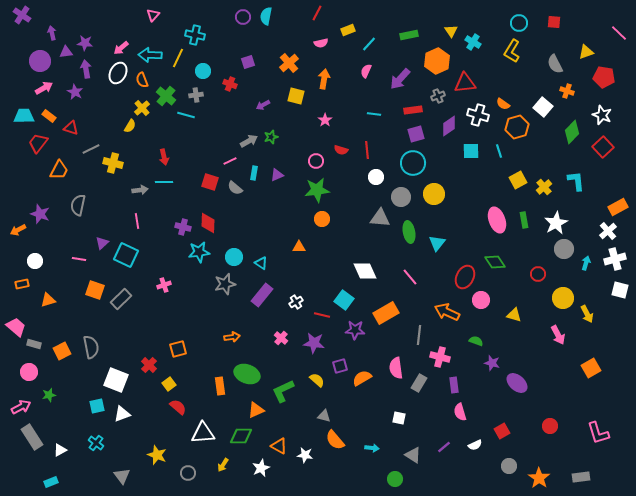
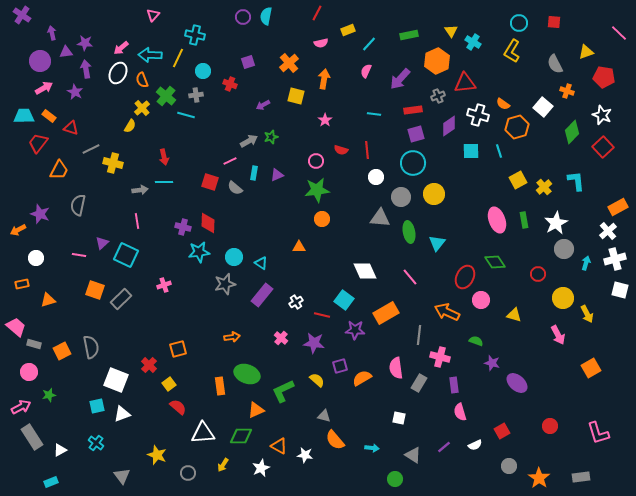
pink line at (79, 259): moved 4 px up
white circle at (35, 261): moved 1 px right, 3 px up
